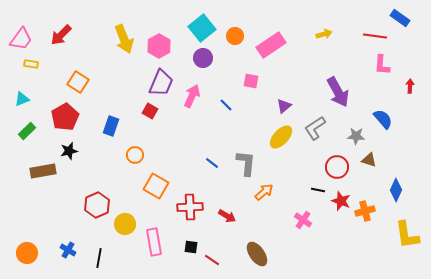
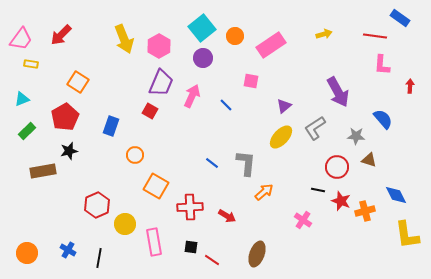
blue diamond at (396, 190): moved 5 px down; rotated 50 degrees counterclockwise
brown ellipse at (257, 254): rotated 55 degrees clockwise
